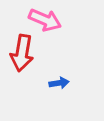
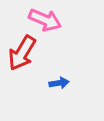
red arrow: rotated 21 degrees clockwise
